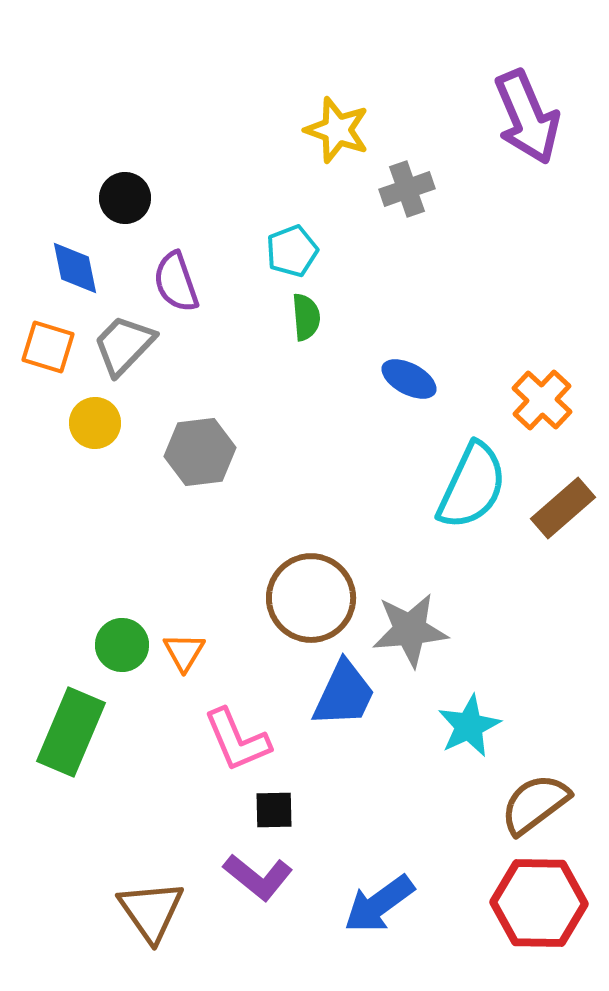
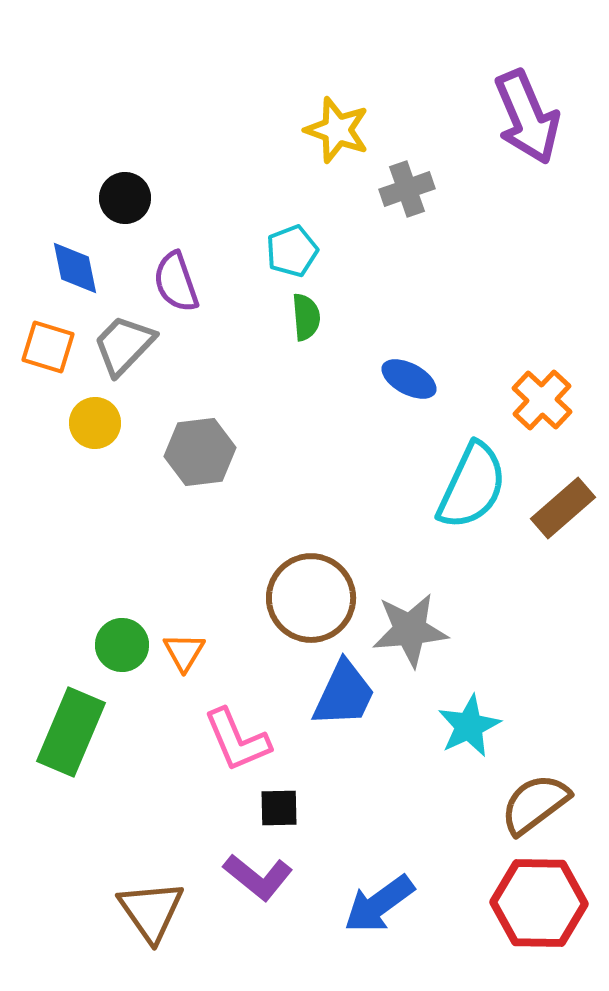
black square: moved 5 px right, 2 px up
